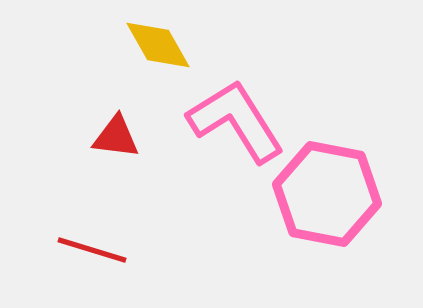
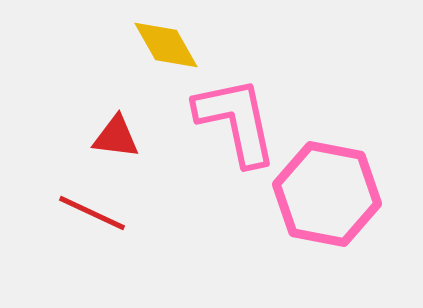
yellow diamond: moved 8 px right
pink L-shape: rotated 20 degrees clockwise
red line: moved 37 px up; rotated 8 degrees clockwise
